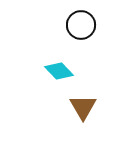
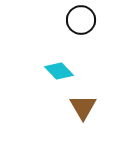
black circle: moved 5 px up
